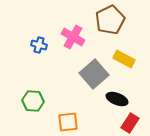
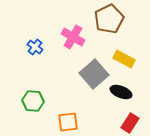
brown pentagon: moved 1 px left, 1 px up
blue cross: moved 4 px left, 2 px down; rotated 21 degrees clockwise
black ellipse: moved 4 px right, 7 px up
